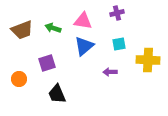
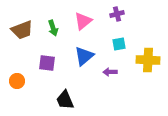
purple cross: moved 1 px down
pink triangle: rotated 48 degrees counterclockwise
green arrow: rotated 126 degrees counterclockwise
blue triangle: moved 10 px down
purple square: rotated 24 degrees clockwise
orange circle: moved 2 px left, 2 px down
black trapezoid: moved 8 px right, 6 px down
